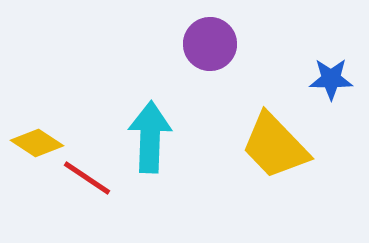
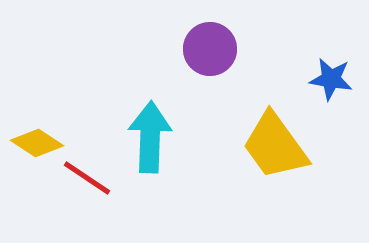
purple circle: moved 5 px down
blue star: rotated 9 degrees clockwise
yellow trapezoid: rotated 8 degrees clockwise
